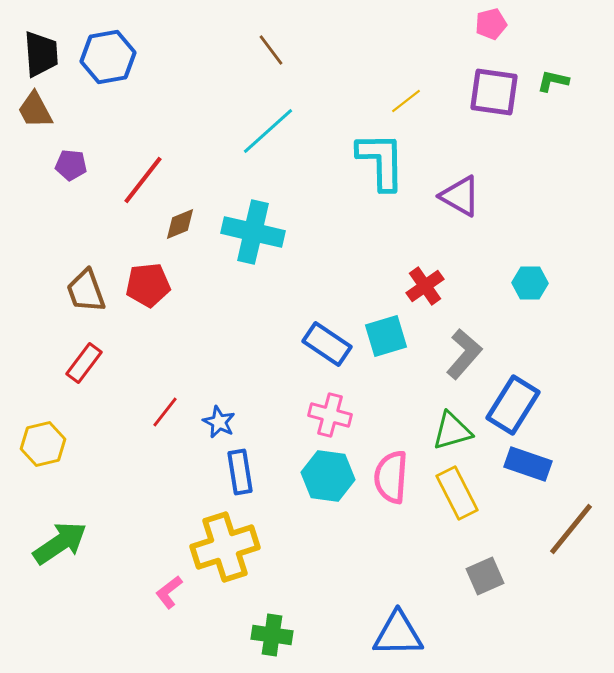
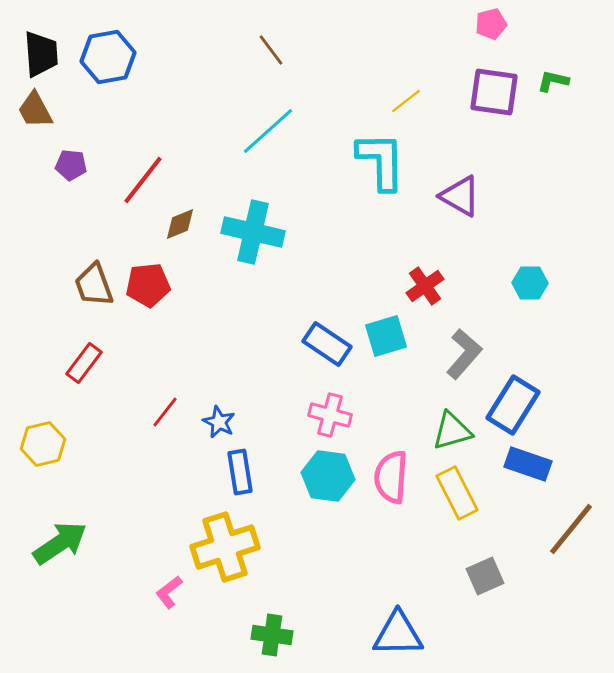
brown trapezoid at (86, 291): moved 8 px right, 6 px up
